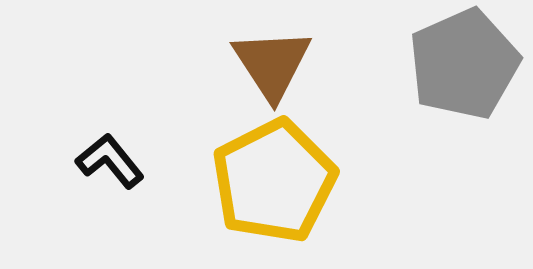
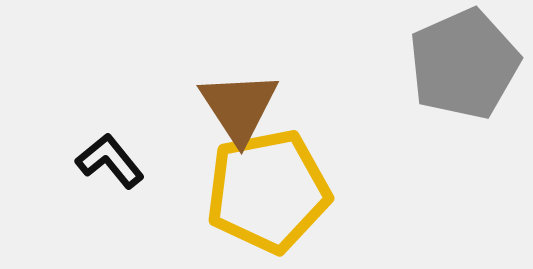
brown triangle: moved 33 px left, 43 px down
yellow pentagon: moved 6 px left, 10 px down; rotated 16 degrees clockwise
